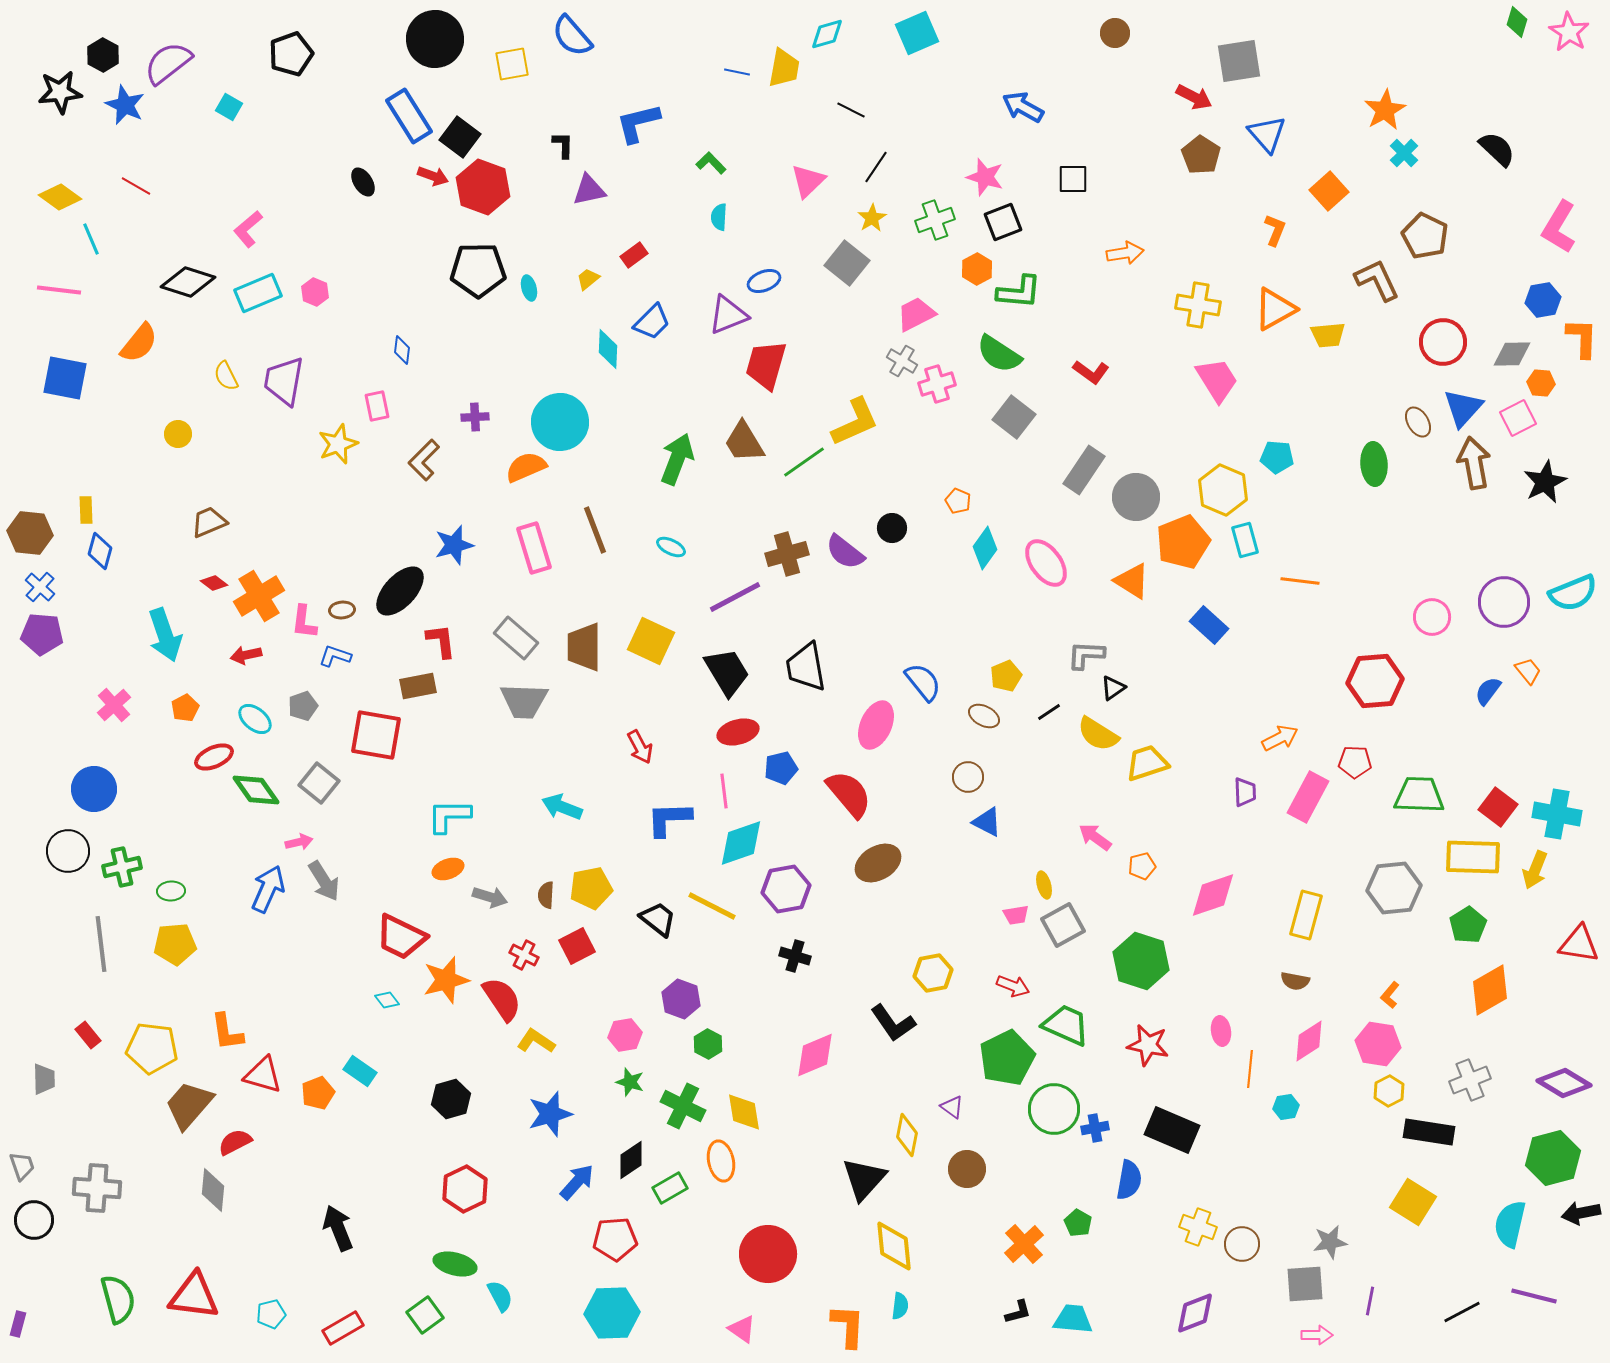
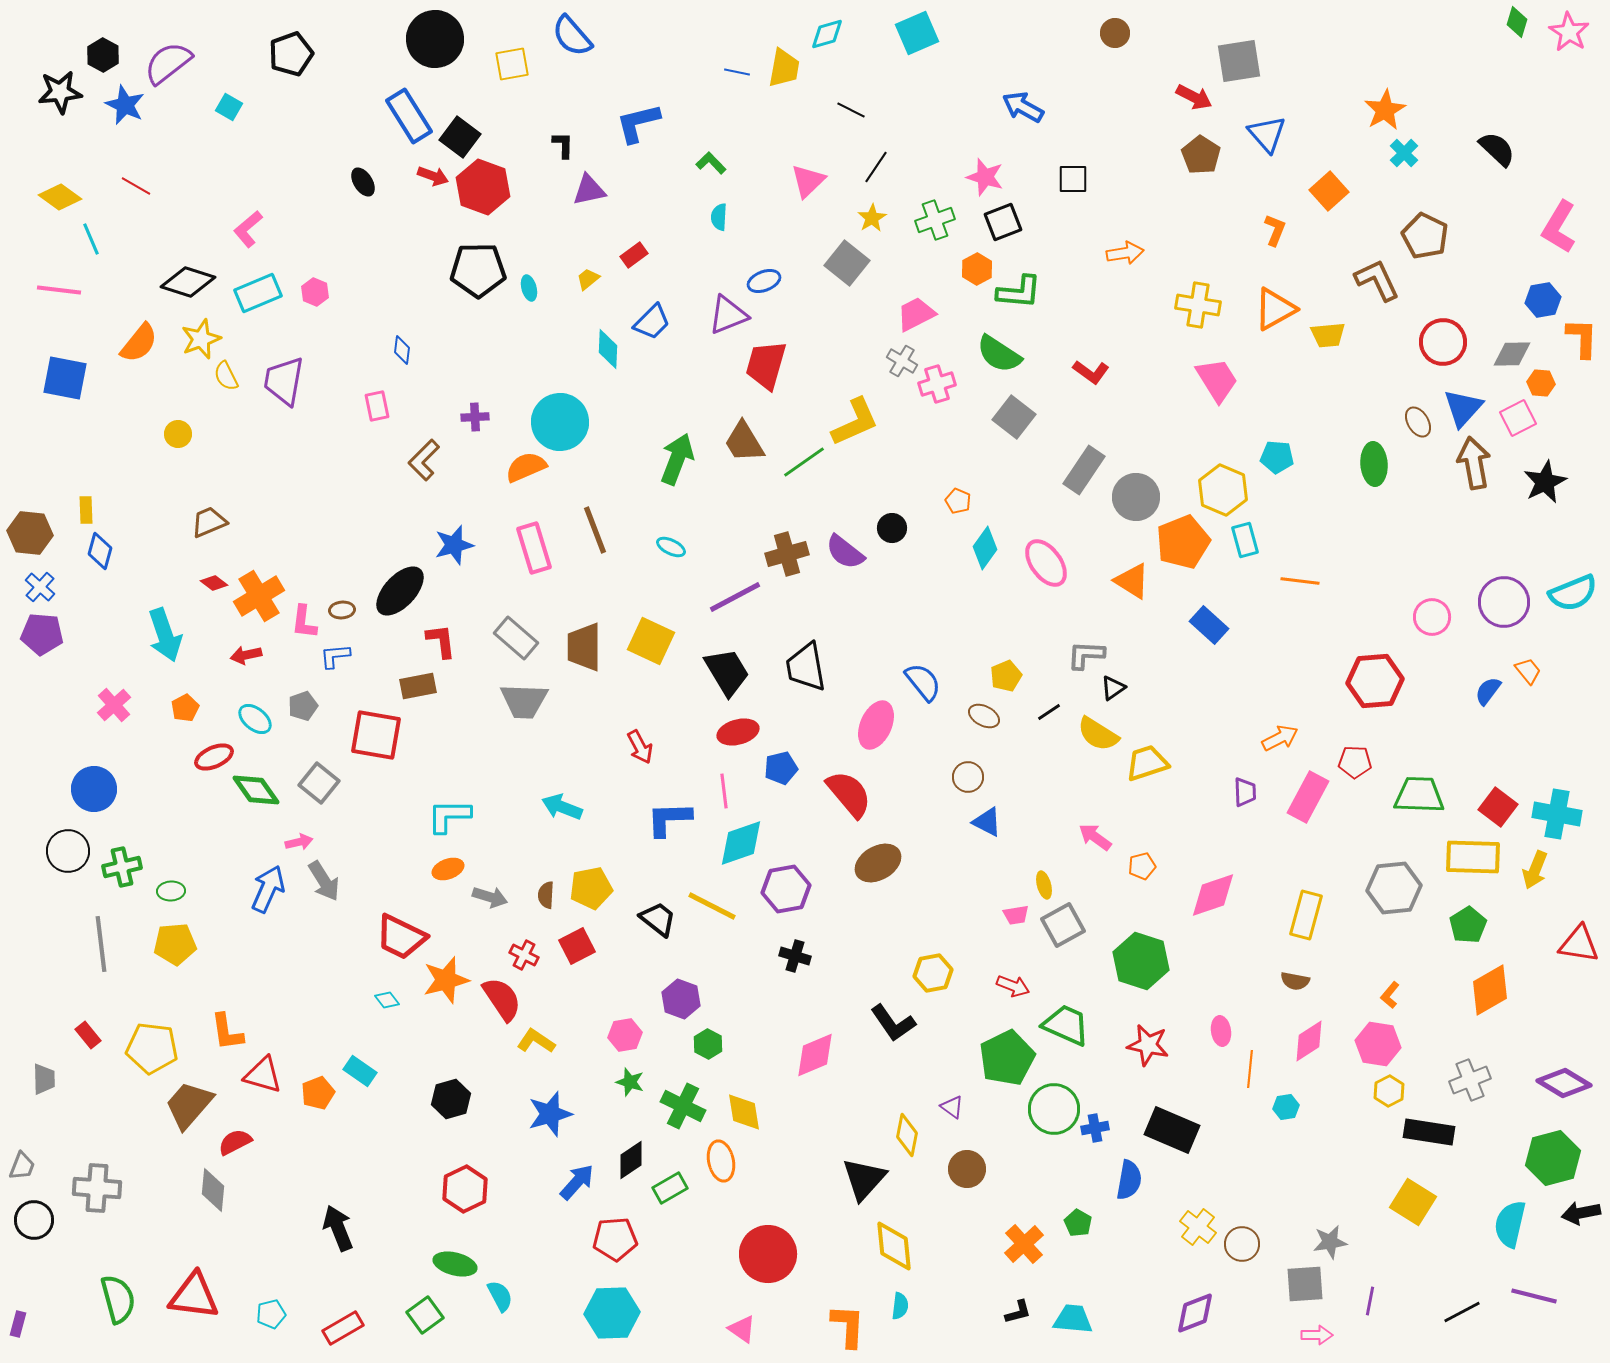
yellow star at (338, 444): moved 137 px left, 105 px up
blue L-shape at (335, 656): rotated 24 degrees counterclockwise
gray trapezoid at (22, 1166): rotated 40 degrees clockwise
yellow cross at (1198, 1227): rotated 18 degrees clockwise
